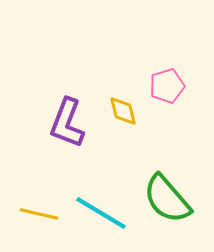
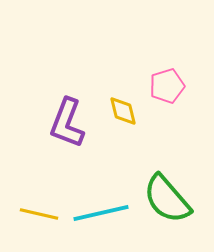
cyan line: rotated 44 degrees counterclockwise
